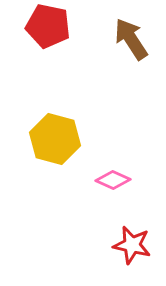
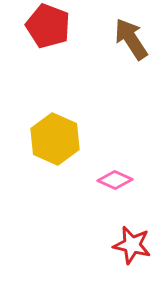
red pentagon: rotated 9 degrees clockwise
yellow hexagon: rotated 9 degrees clockwise
pink diamond: moved 2 px right
